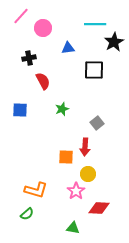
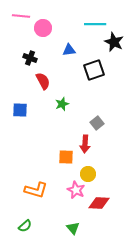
pink line: rotated 54 degrees clockwise
black star: rotated 18 degrees counterclockwise
blue triangle: moved 1 px right, 2 px down
black cross: moved 1 px right; rotated 32 degrees clockwise
black square: rotated 20 degrees counterclockwise
green star: moved 5 px up
red arrow: moved 3 px up
pink star: moved 1 px up; rotated 12 degrees counterclockwise
red diamond: moved 5 px up
green semicircle: moved 2 px left, 12 px down
green triangle: rotated 40 degrees clockwise
